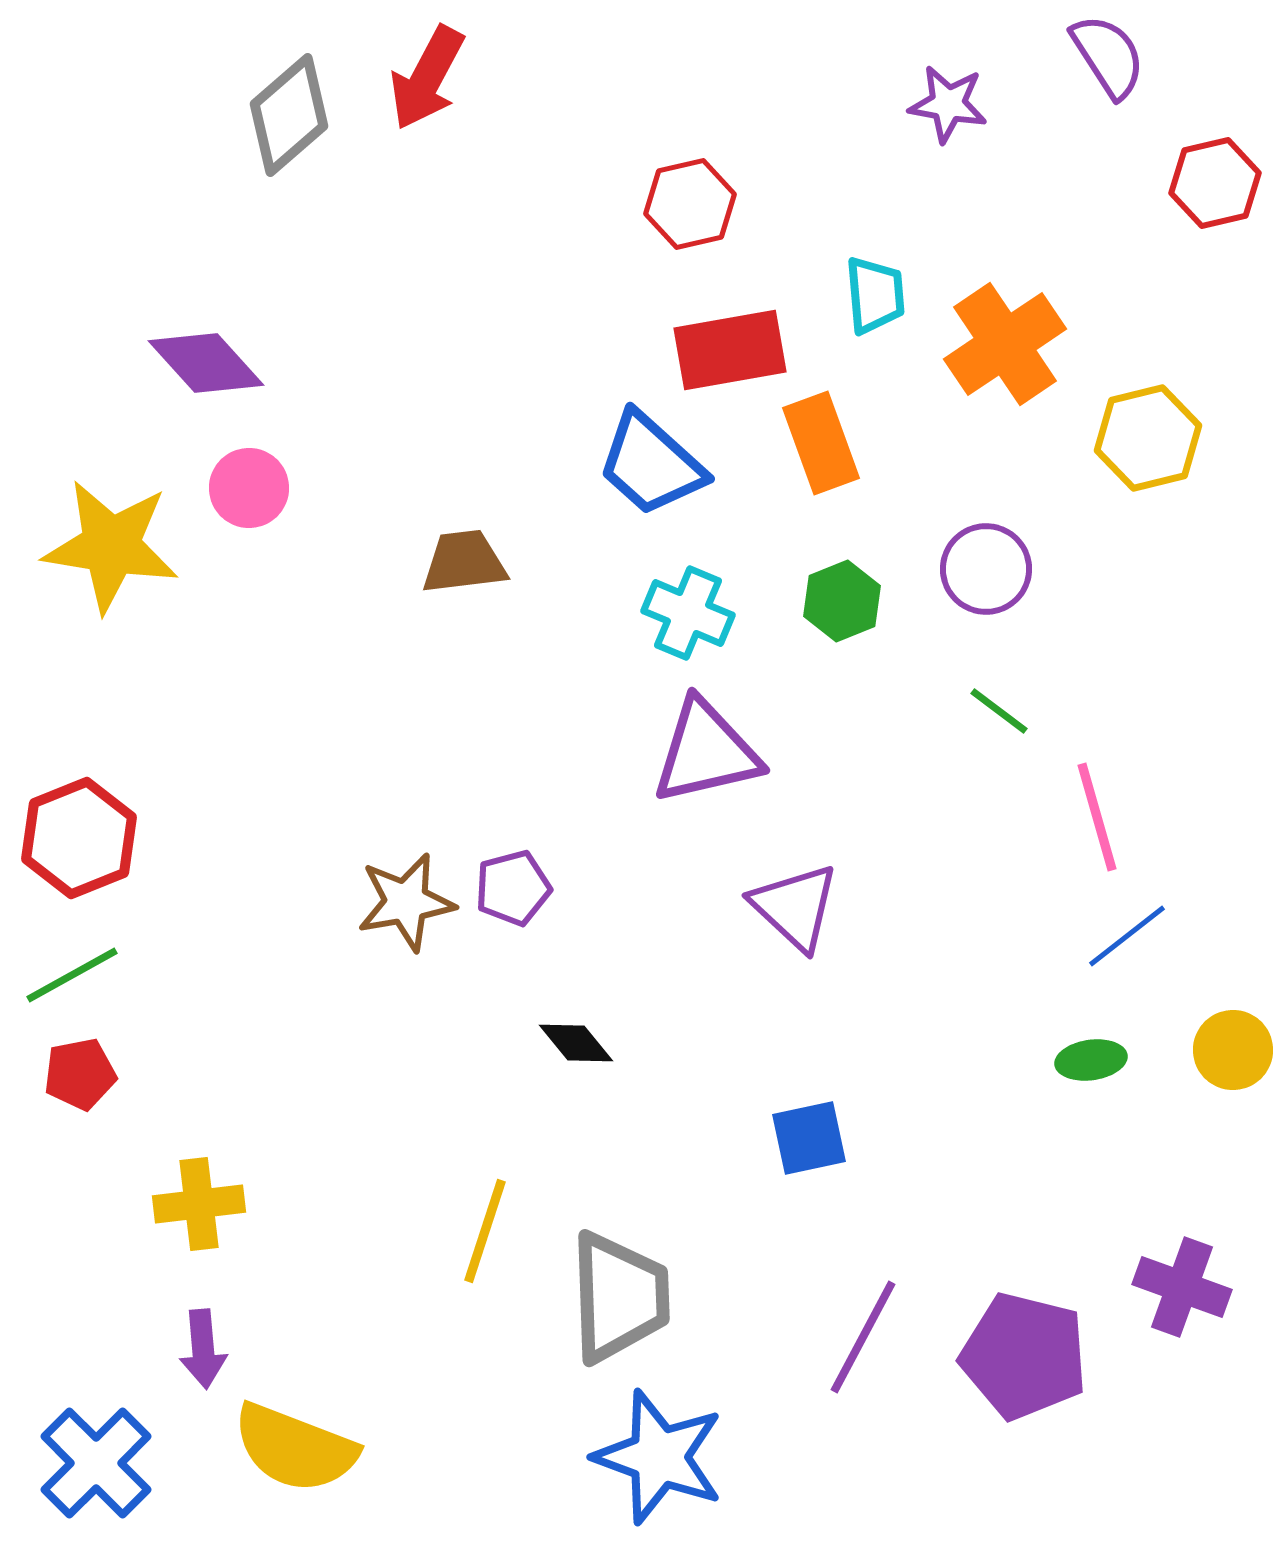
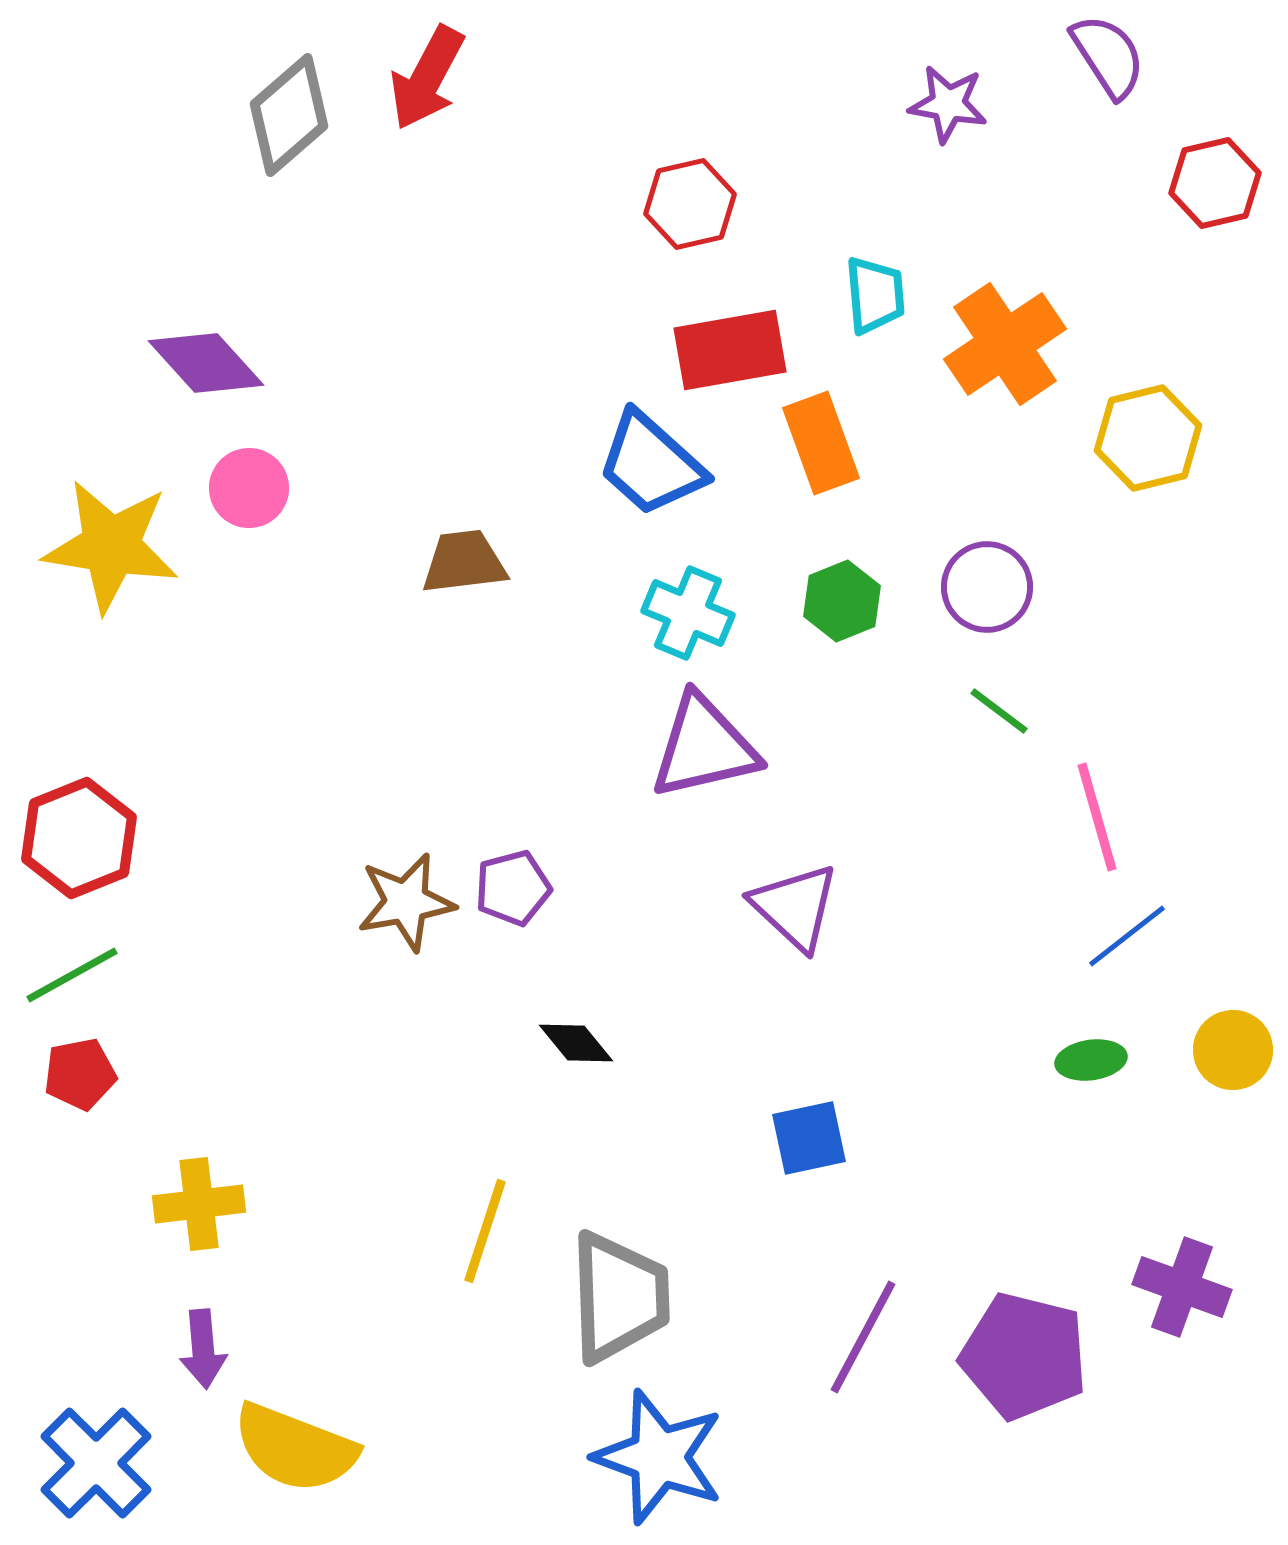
purple circle at (986, 569): moved 1 px right, 18 px down
purple triangle at (706, 752): moved 2 px left, 5 px up
